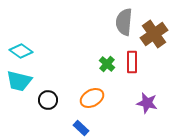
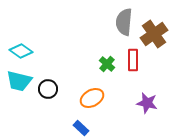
red rectangle: moved 1 px right, 2 px up
black circle: moved 11 px up
